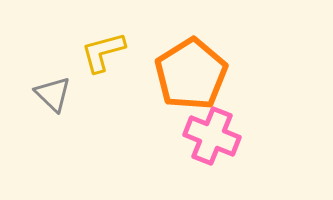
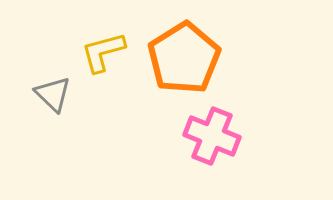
orange pentagon: moved 7 px left, 16 px up
